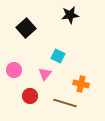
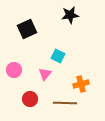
black square: moved 1 px right, 1 px down; rotated 18 degrees clockwise
orange cross: rotated 28 degrees counterclockwise
red circle: moved 3 px down
brown line: rotated 15 degrees counterclockwise
